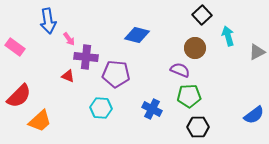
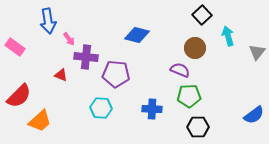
gray triangle: rotated 24 degrees counterclockwise
red triangle: moved 7 px left, 1 px up
blue cross: rotated 24 degrees counterclockwise
